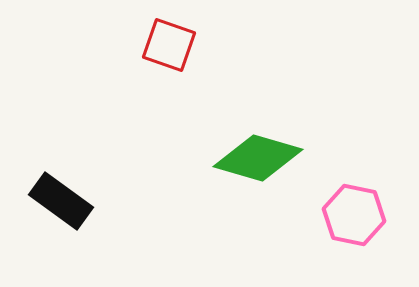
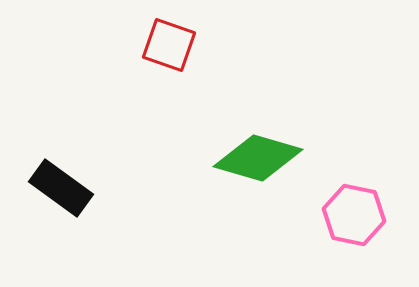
black rectangle: moved 13 px up
